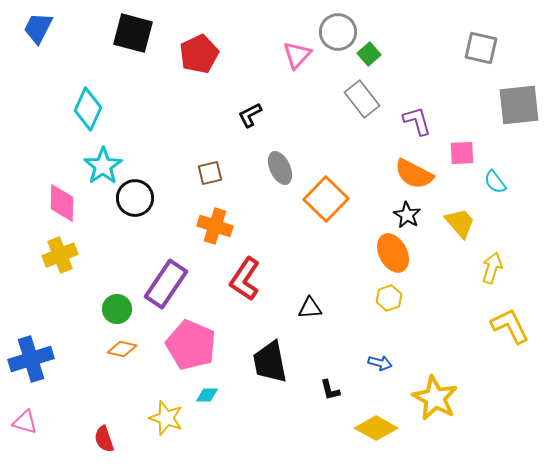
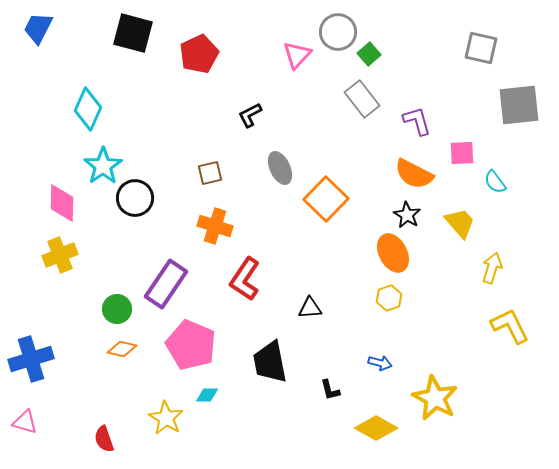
yellow star at (166, 418): rotated 12 degrees clockwise
